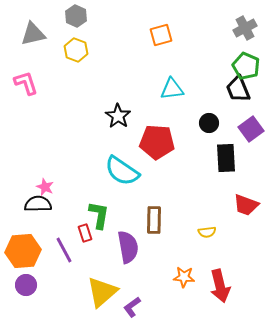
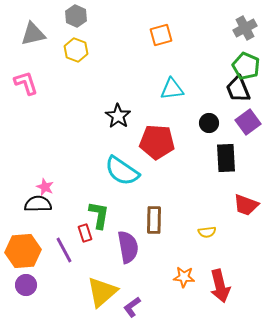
purple square: moved 3 px left, 7 px up
